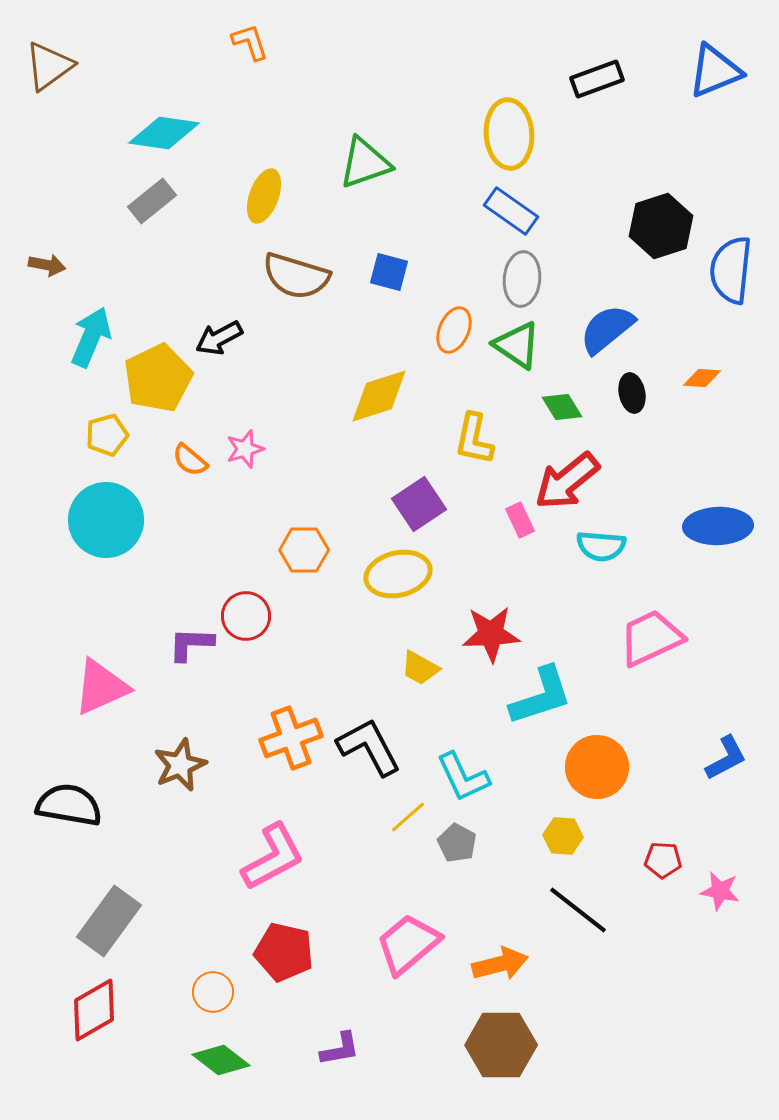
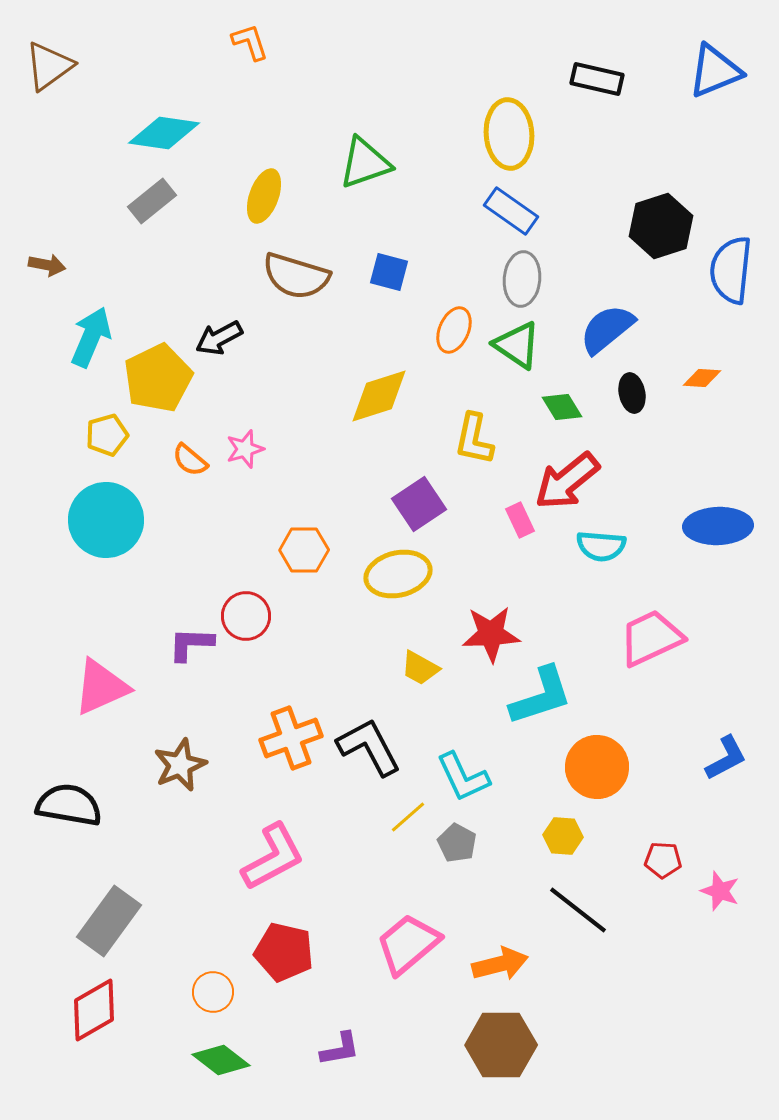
black rectangle at (597, 79): rotated 33 degrees clockwise
pink star at (720, 891): rotated 9 degrees clockwise
